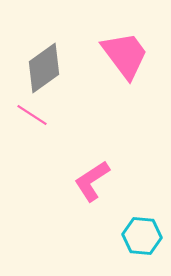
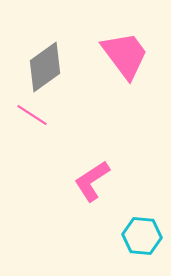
gray diamond: moved 1 px right, 1 px up
